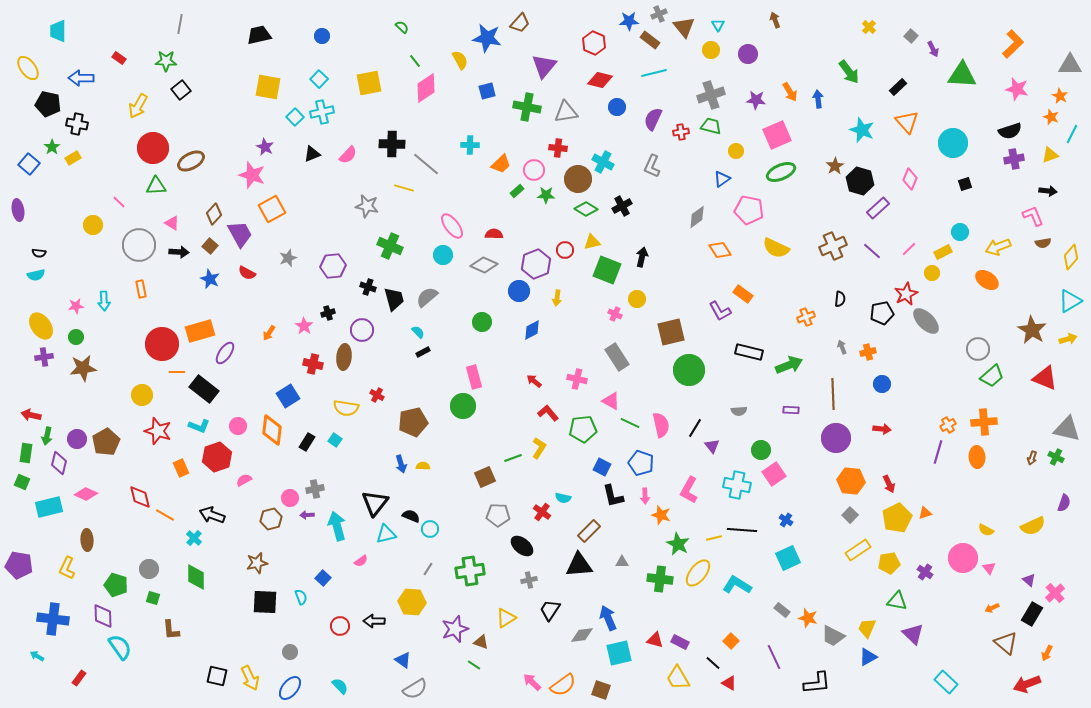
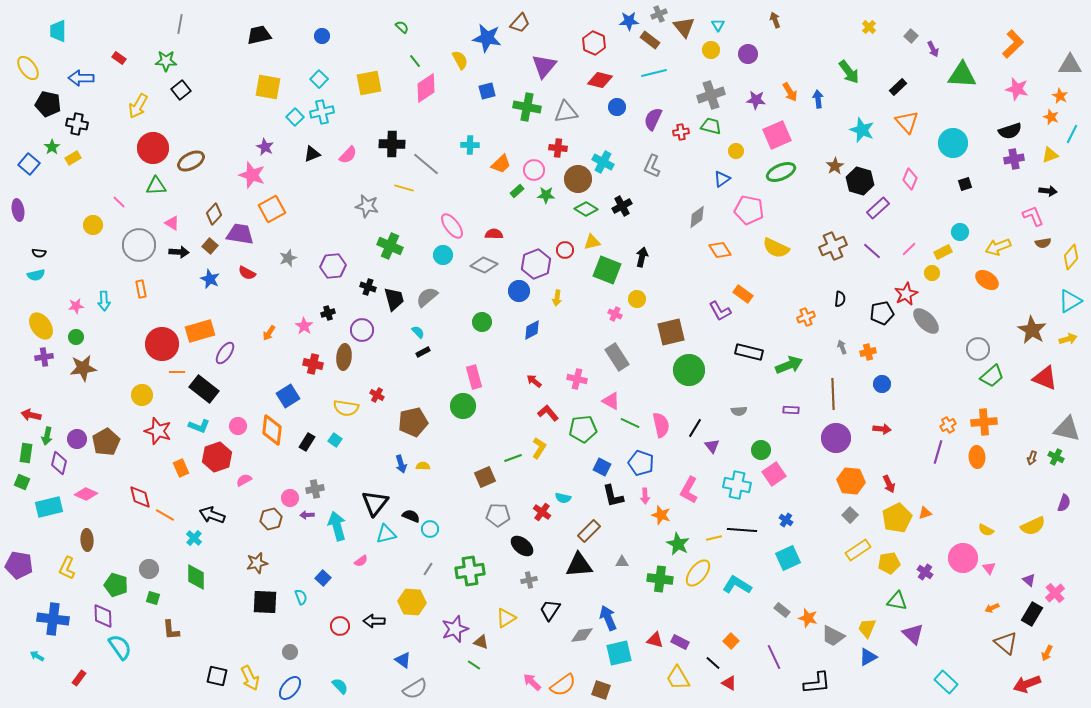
purple trapezoid at (240, 234): rotated 52 degrees counterclockwise
